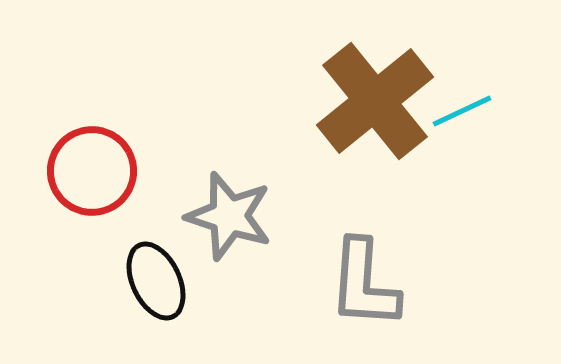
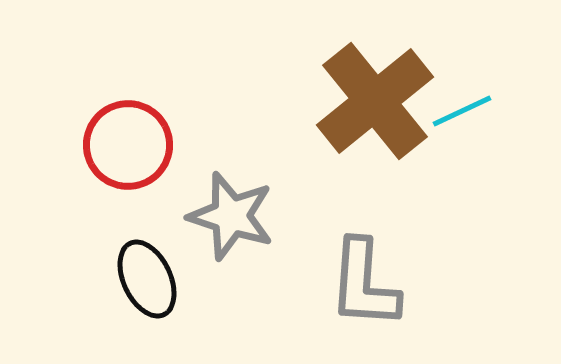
red circle: moved 36 px right, 26 px up
gray star: moved 2 px right
black ellipse: moved 9 px left, 2 px up
